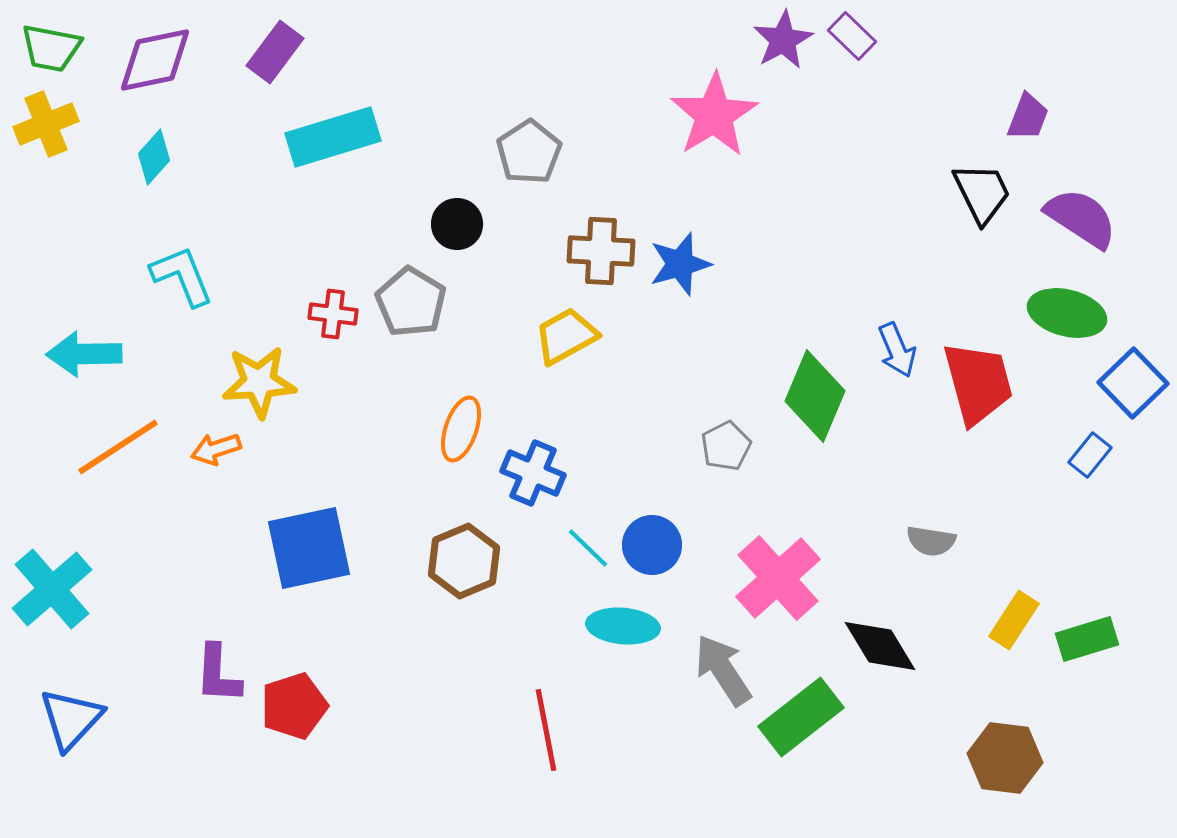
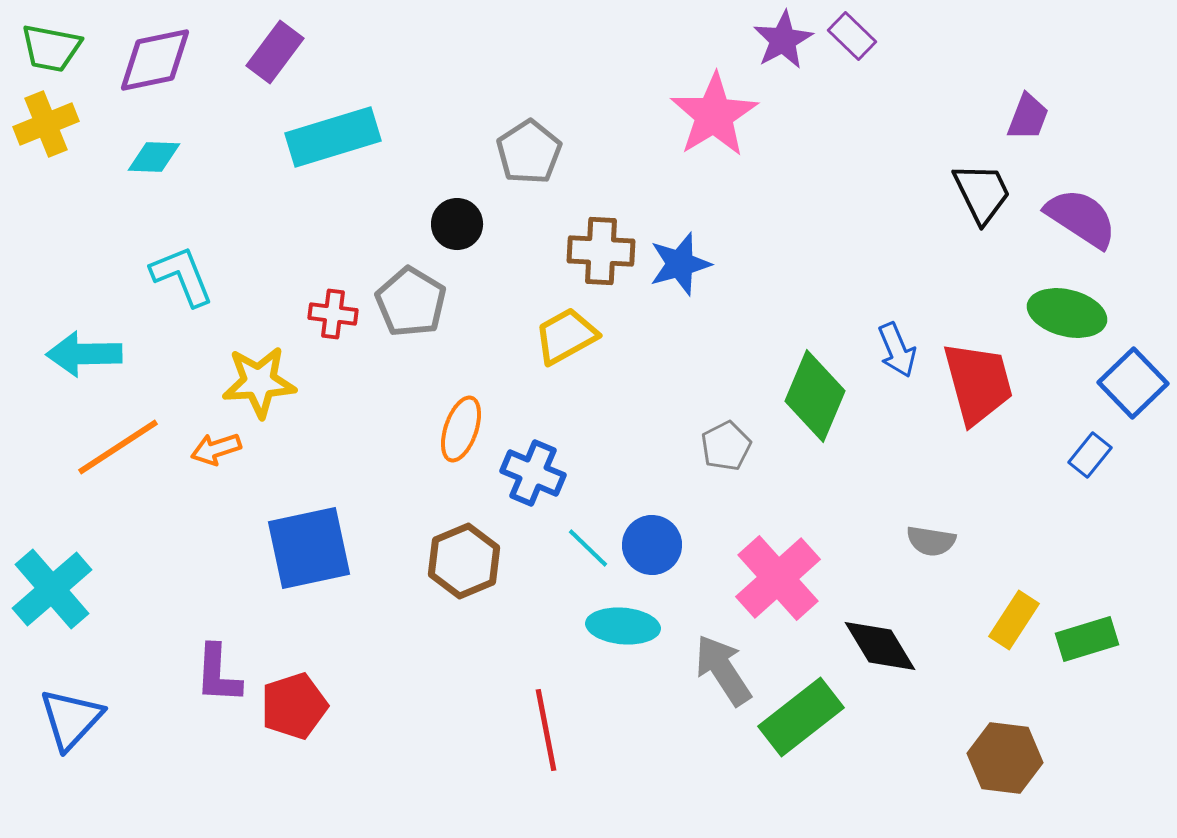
cyan diamond at (154, 157): rotated 50 degrees clockwise
